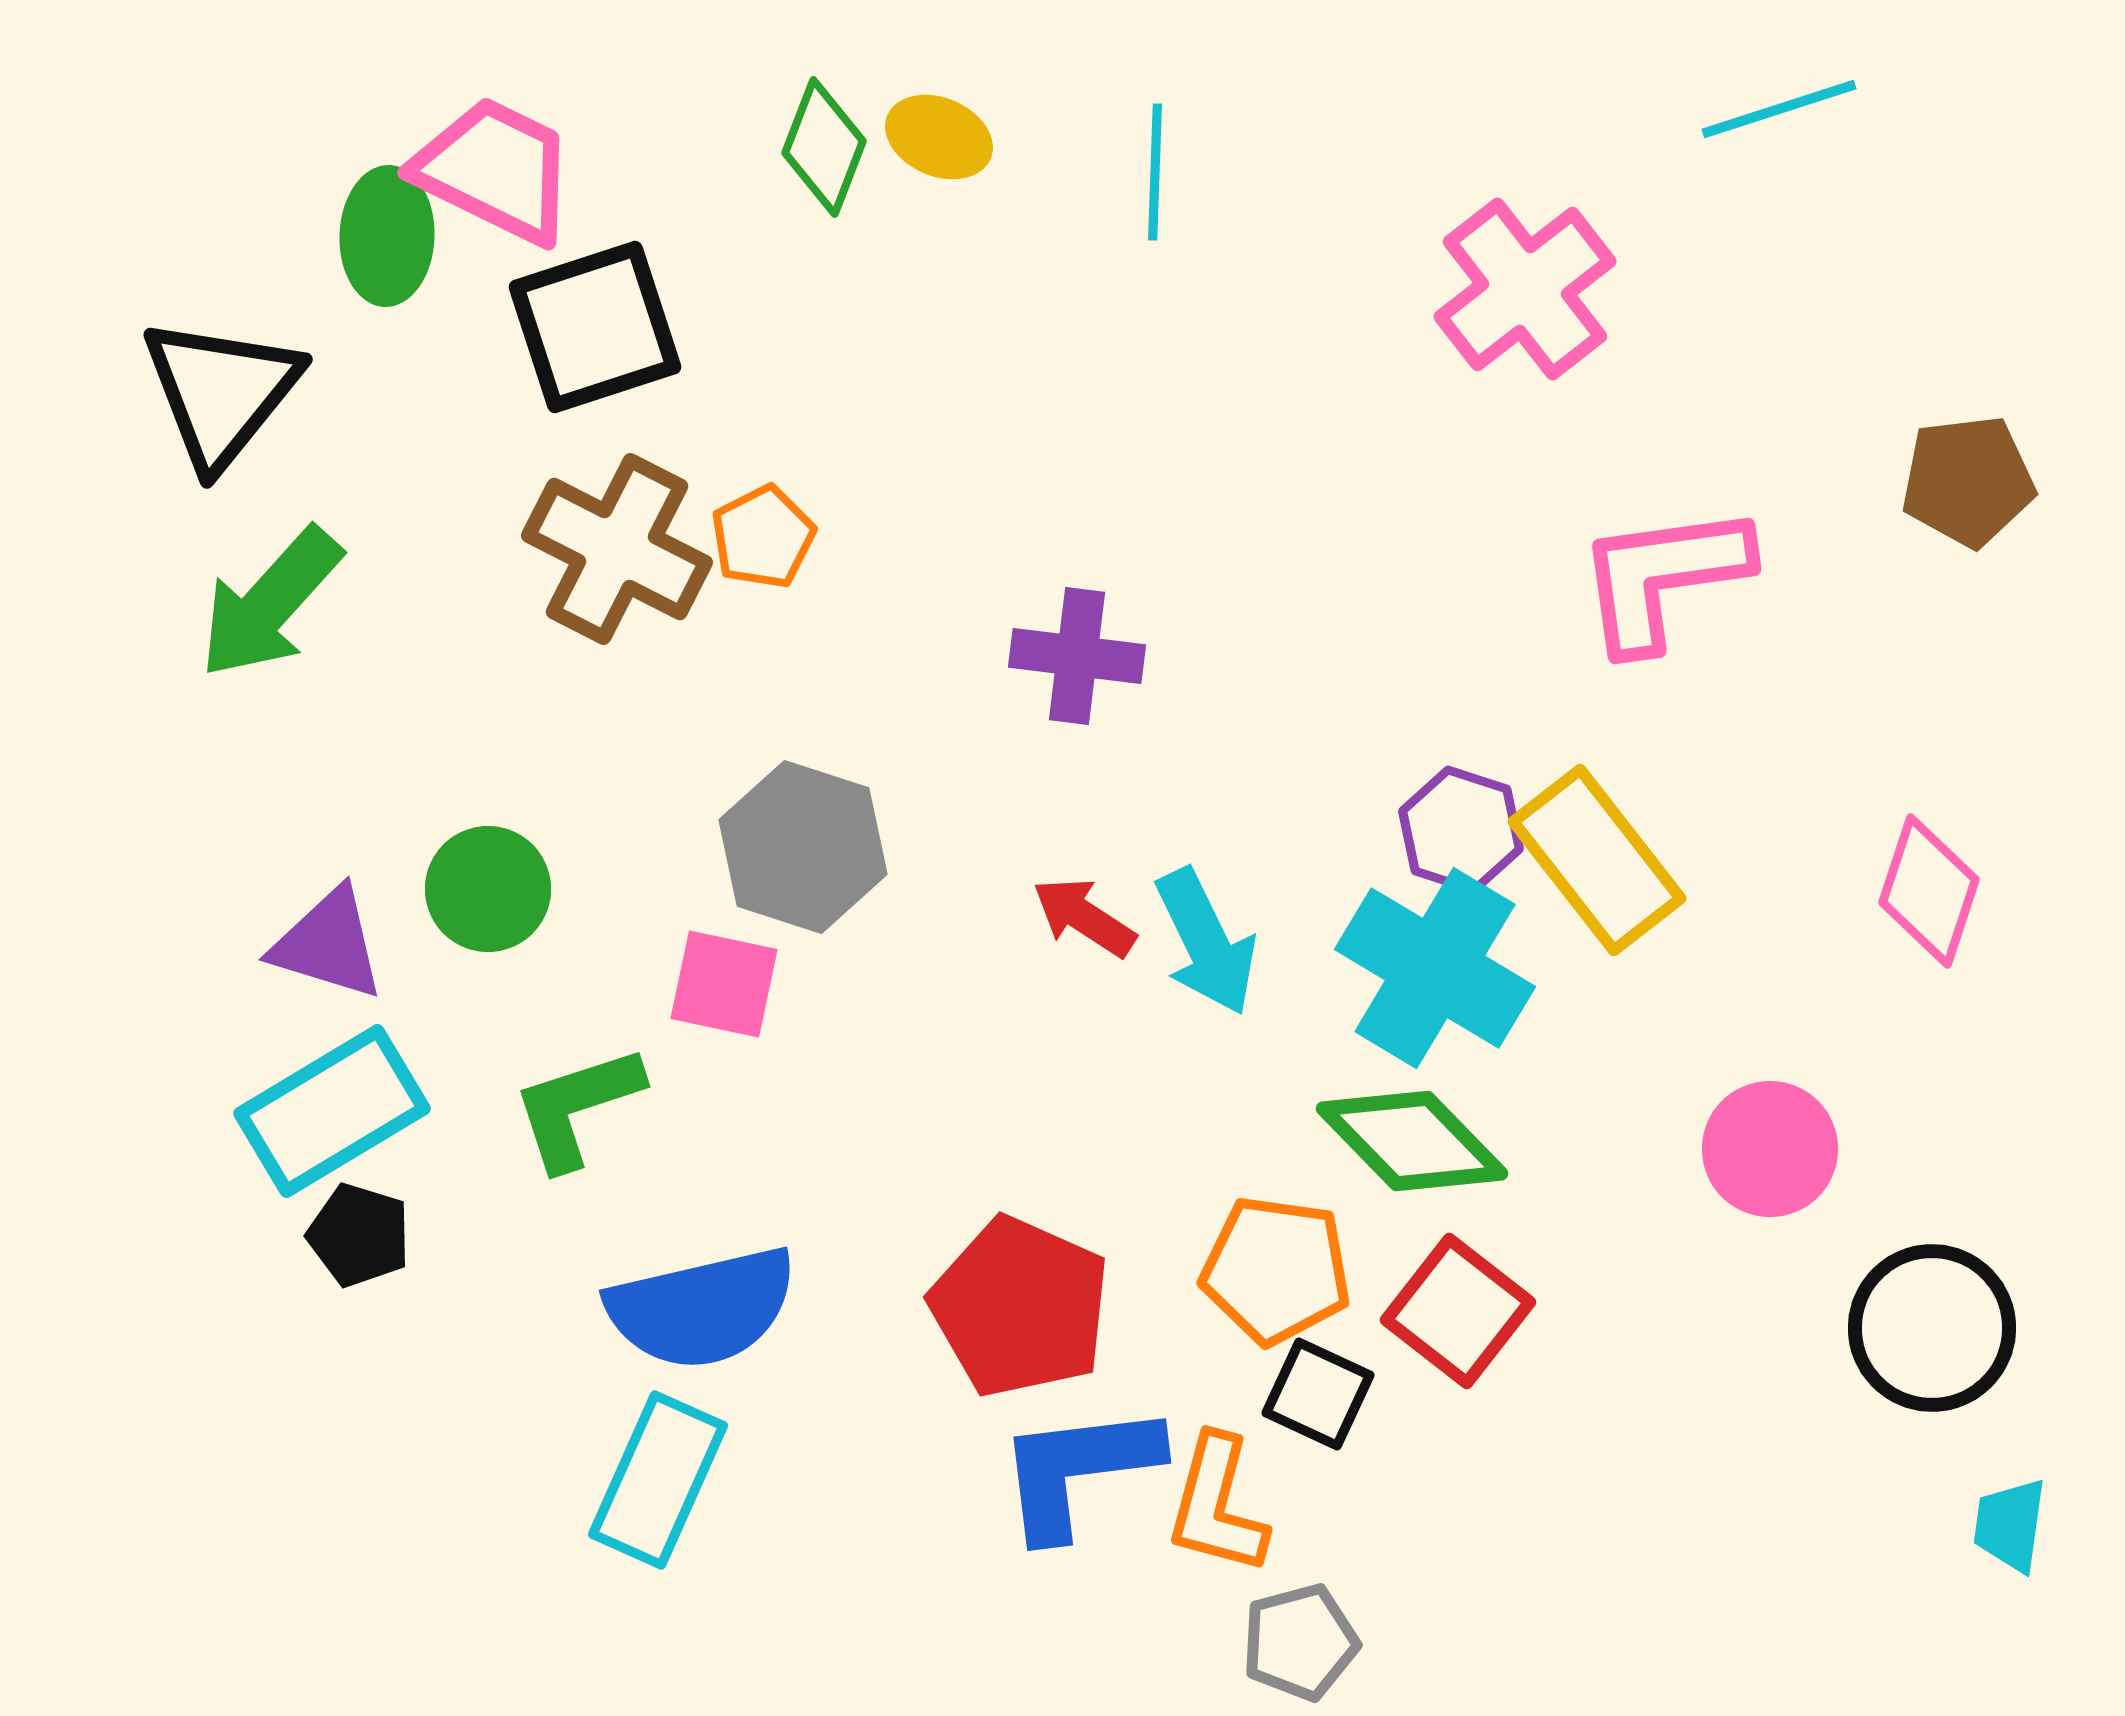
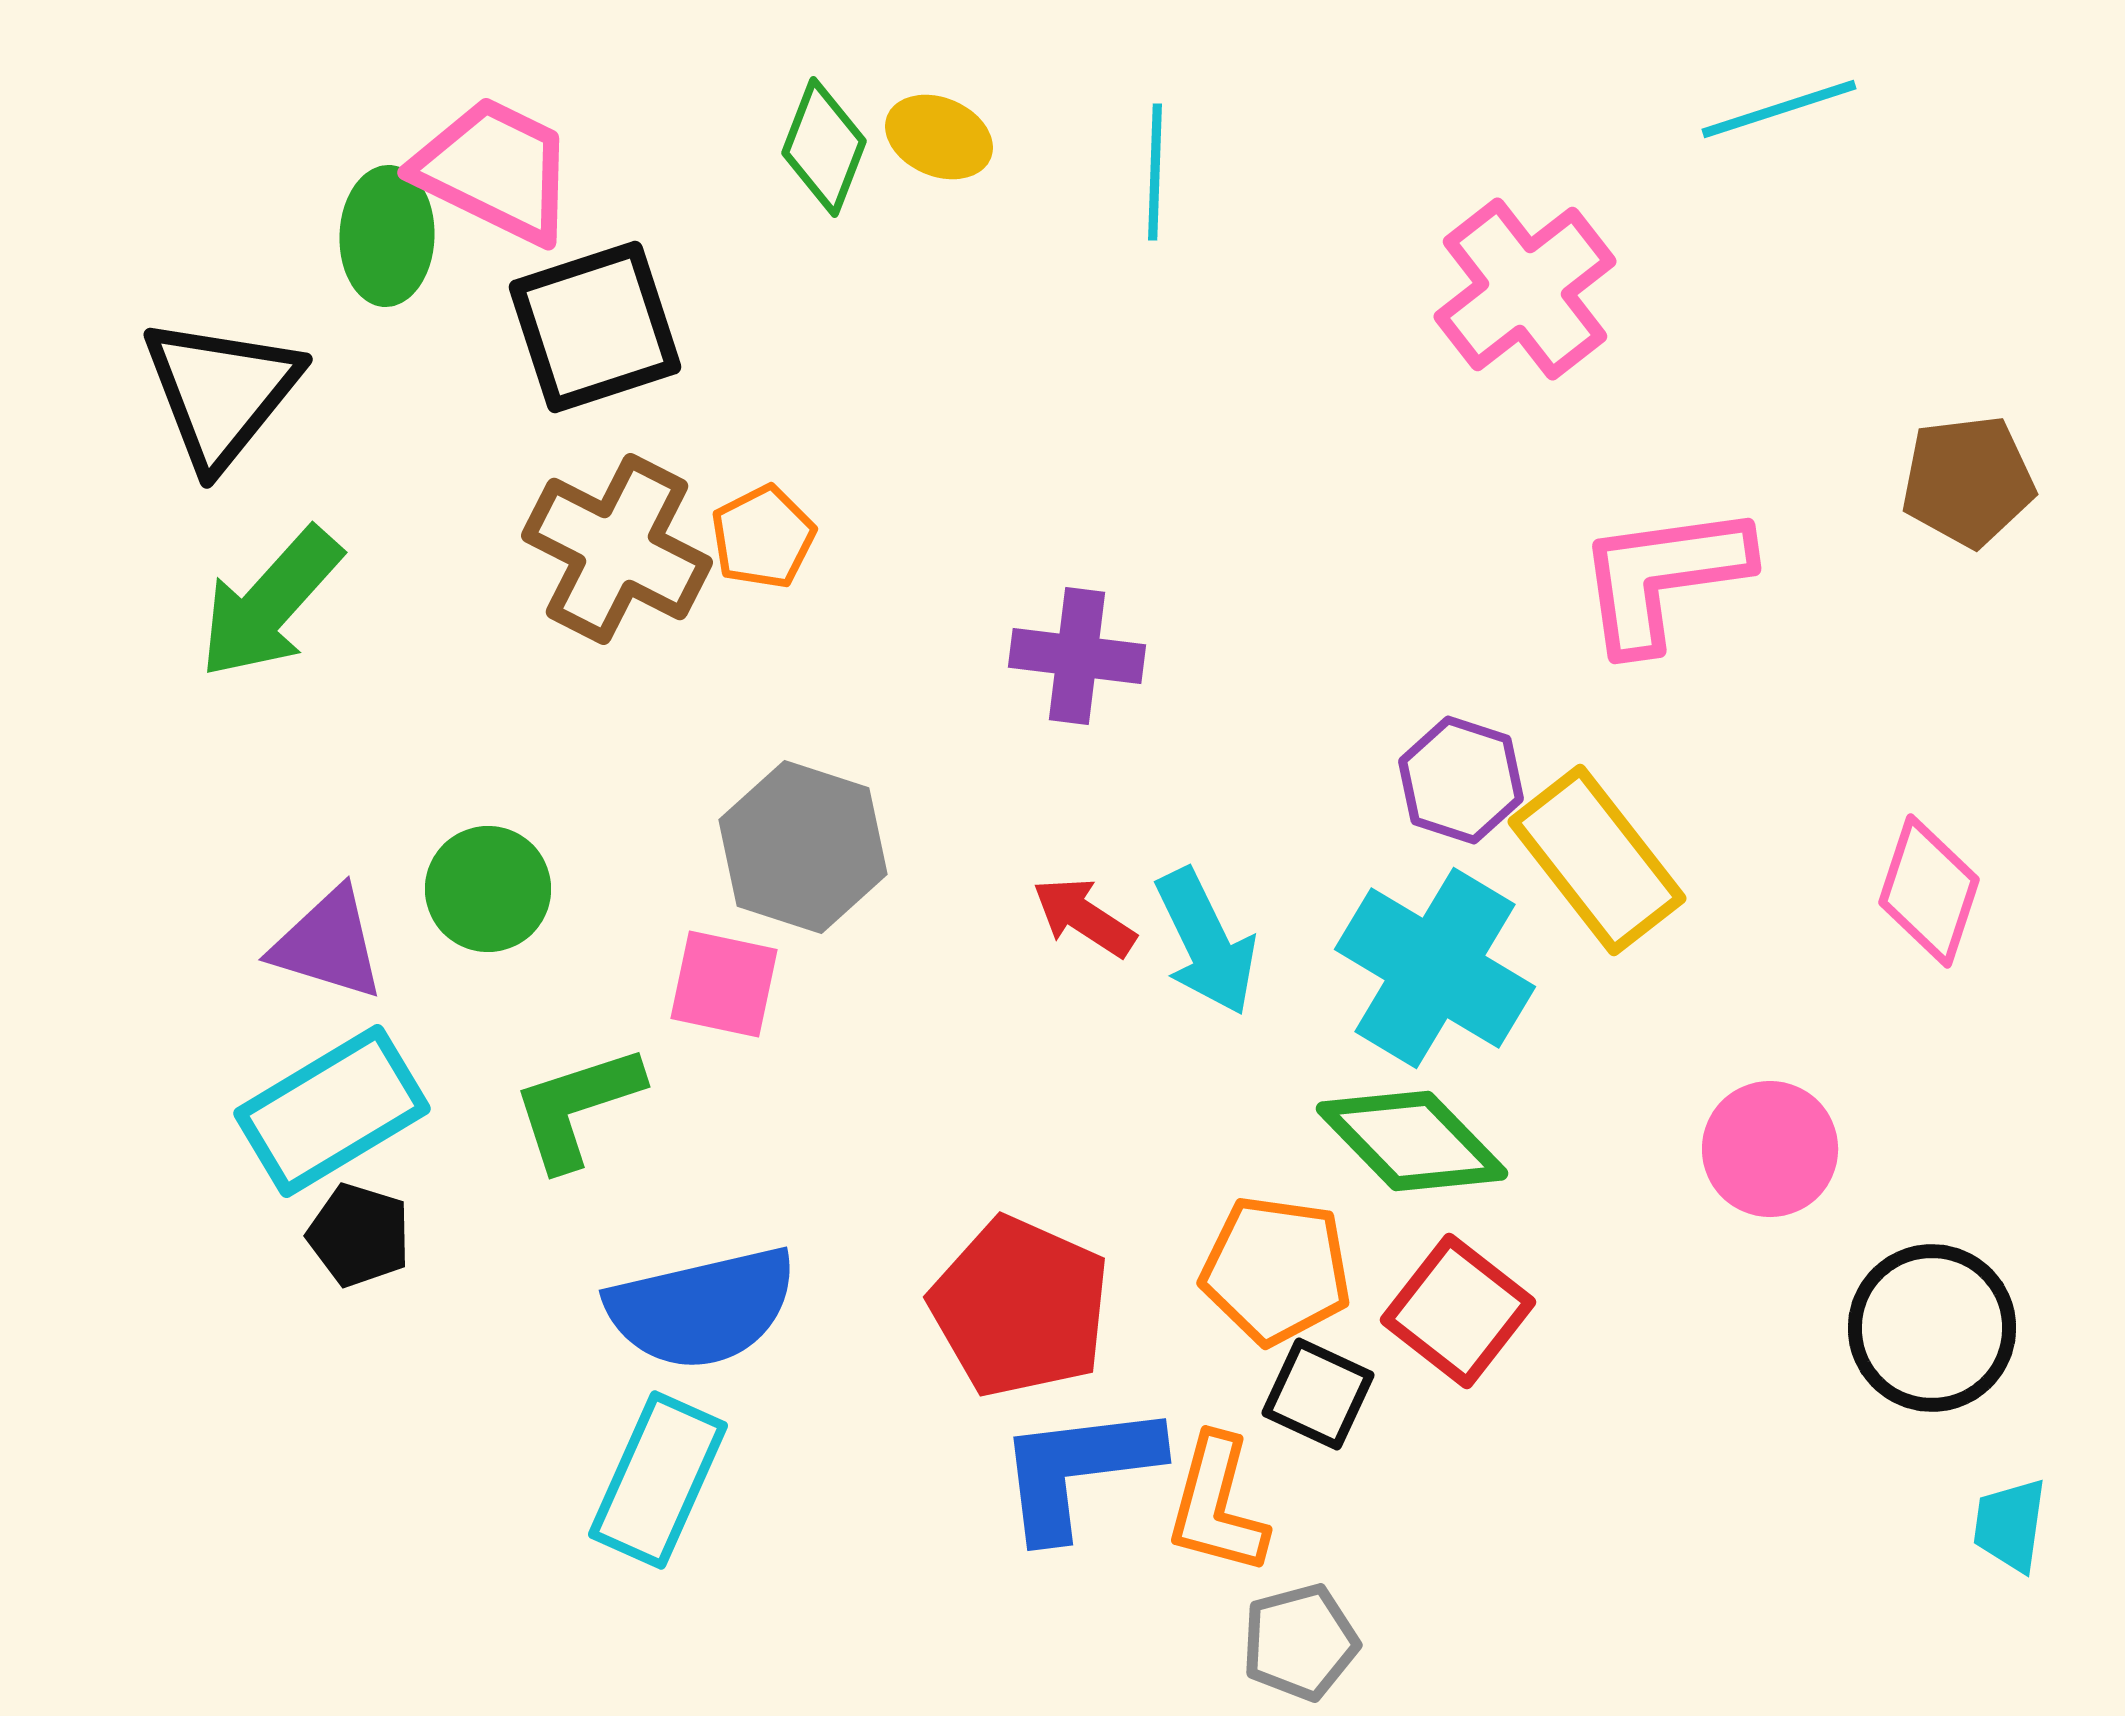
purple hexagon at (1461, 830): moved 50 px up
